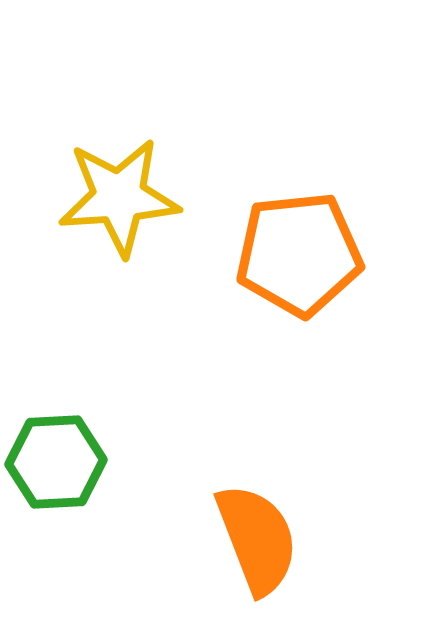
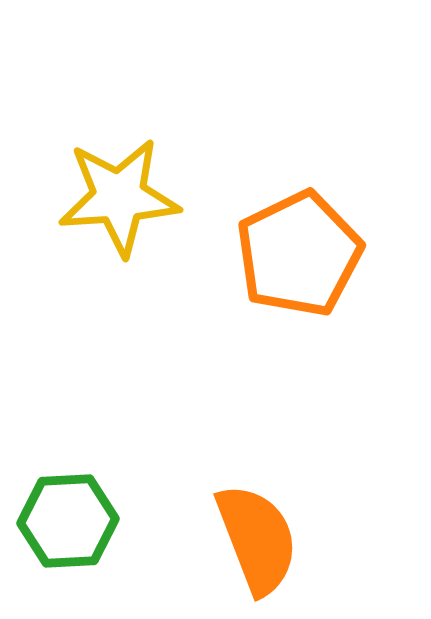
orange pentagon: rotated 20 degrees counterclockwise
green hexagon: moved 12 px right, 59 px down
